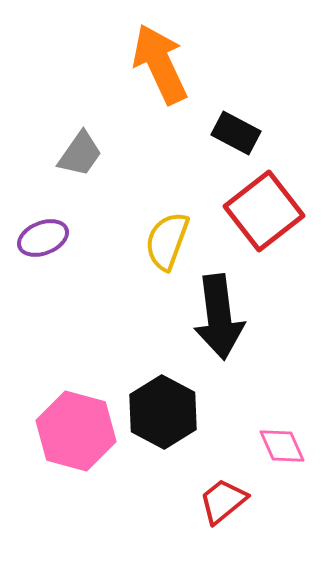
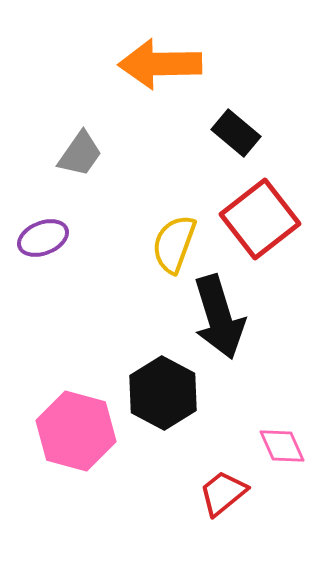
orange arrow: rotated 66 degrees counterclockwise
black rectangle: rotated 12 degrees clockwise
red square: moved 4 px left, 8 px down
yellow semicircle: moved 7 px right, 3 px down
black arrow: rotated 10 degrees counterclockwise
black hexagon: moved 19 px up
red trapezoid: moved 8 px up
